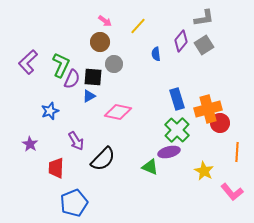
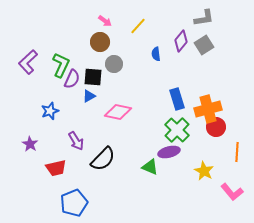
red circle: moved 4 px left, 4 px down
red trapezoid: rotated 105 degrees counterclockwise
